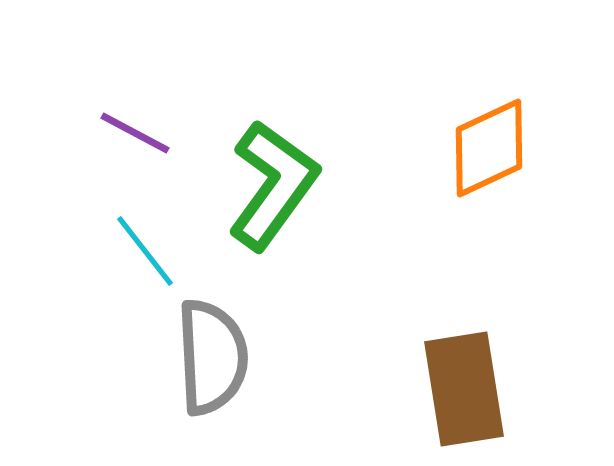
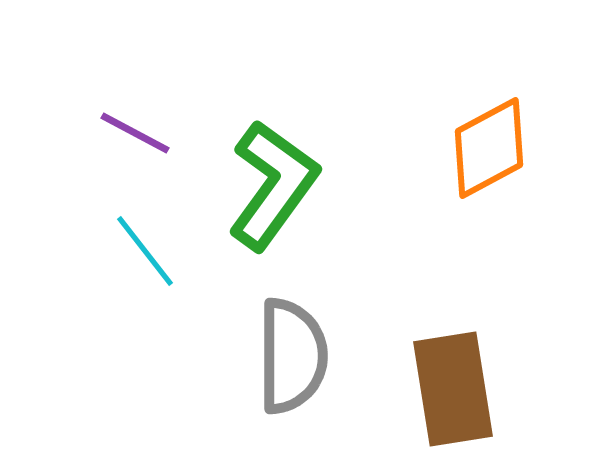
orange diamond: rotated 3 degrees counterclockwise
gray semicircle: moved 80 px right, 1 px up; rotated 3 degrees clockwise
brown rectangle: moved 11 px left
